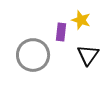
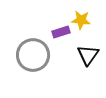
yellow star: rotated 12 degrees counterclockwise
purple rectangle: rotated 66 degrees clockwise
